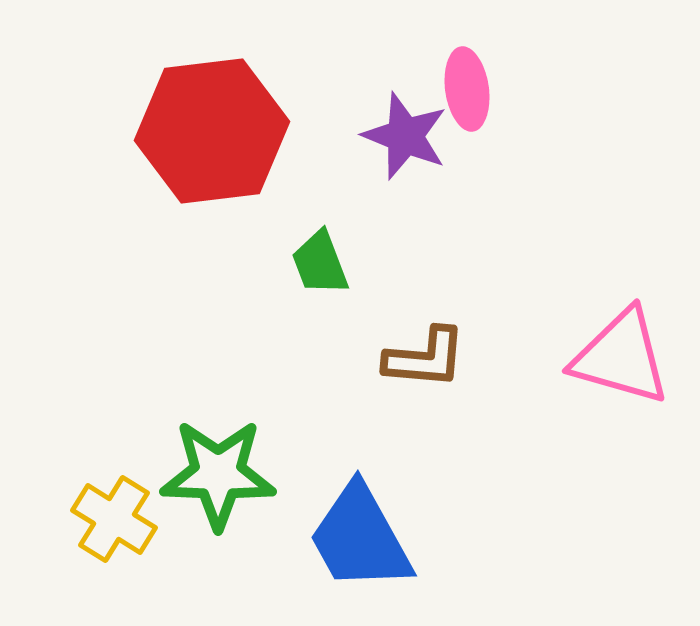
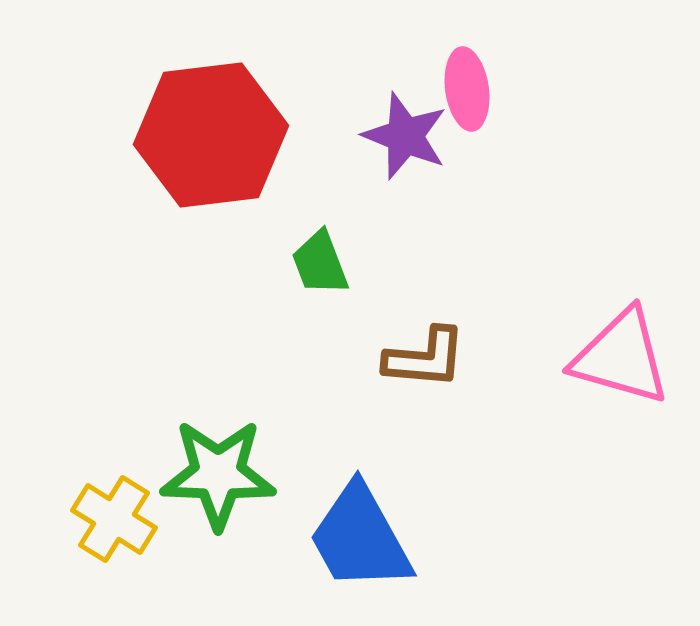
red hexagon: moved 1 px left, 4 px down
